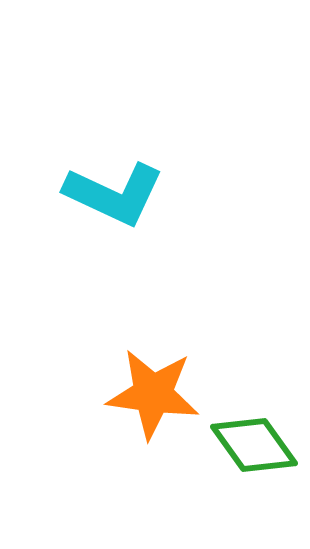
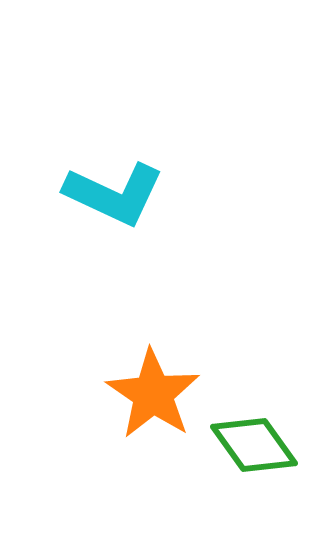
orange star: rotated 26 degrees clockwise
